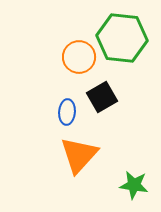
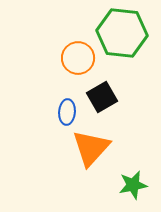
green hexagon: moved 5 px up
orange circle: moved 1 px left, 1 px down
orange triangle: moved 12 px right, 7 px up
green star: moved 1 px left; rotated 20 degrees counterclockwise
